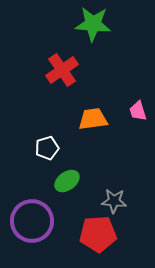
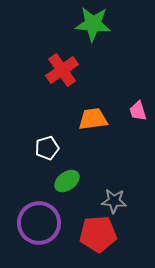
purple circle: moved 7 px right, 2 px down
